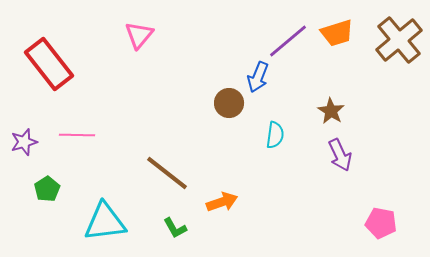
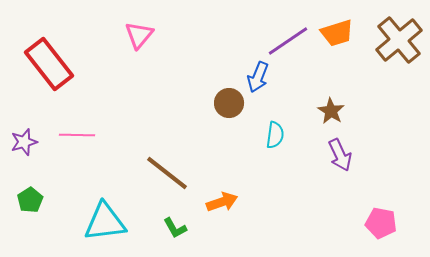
purple line: rotated 6 degrees clockwise
green pentagon: moved 17 px left, 11 px down
